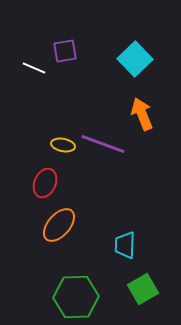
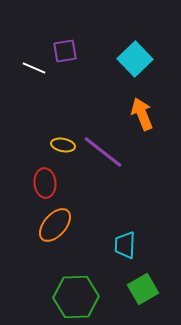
purple line: moved 8 px down; rotated 18 degrees clockwise
red ellipse: rotated 28 degrees counterclockwise
orange ellipse: moved 4 px left
